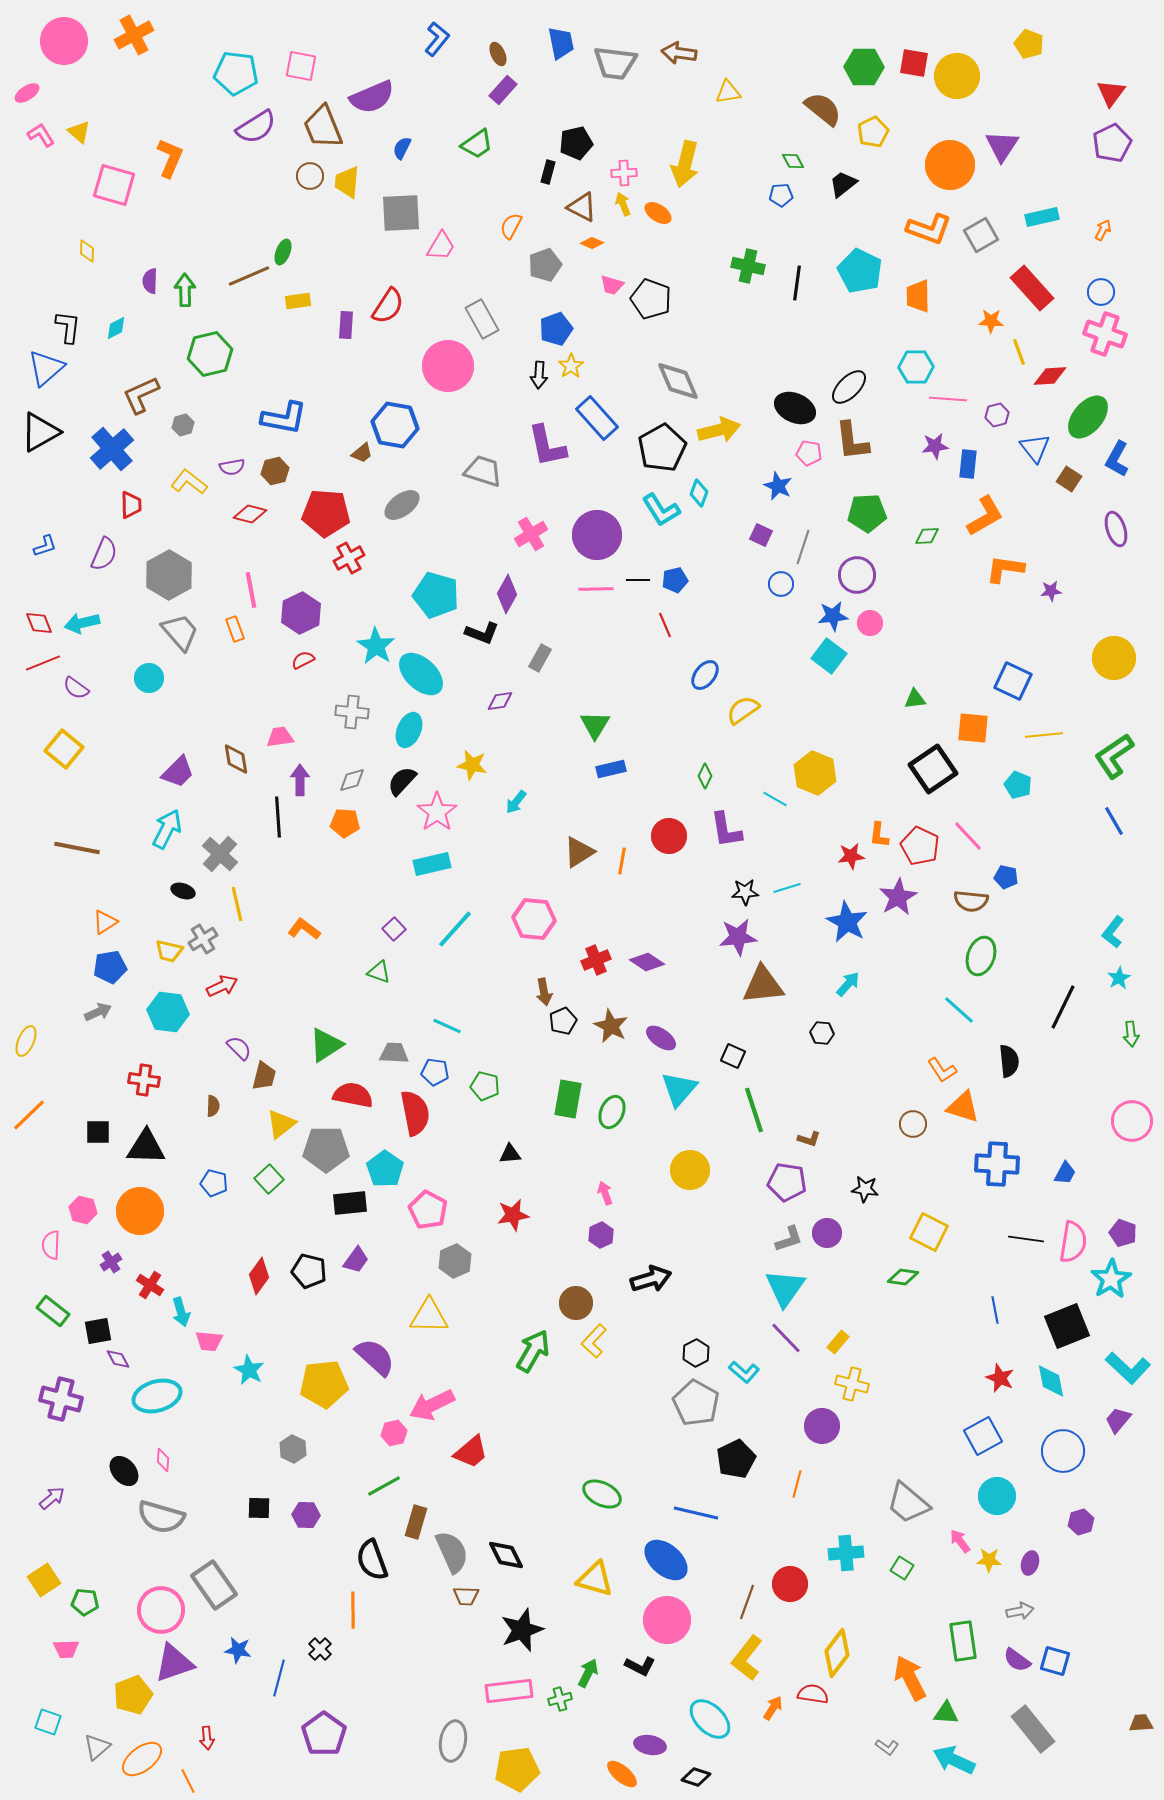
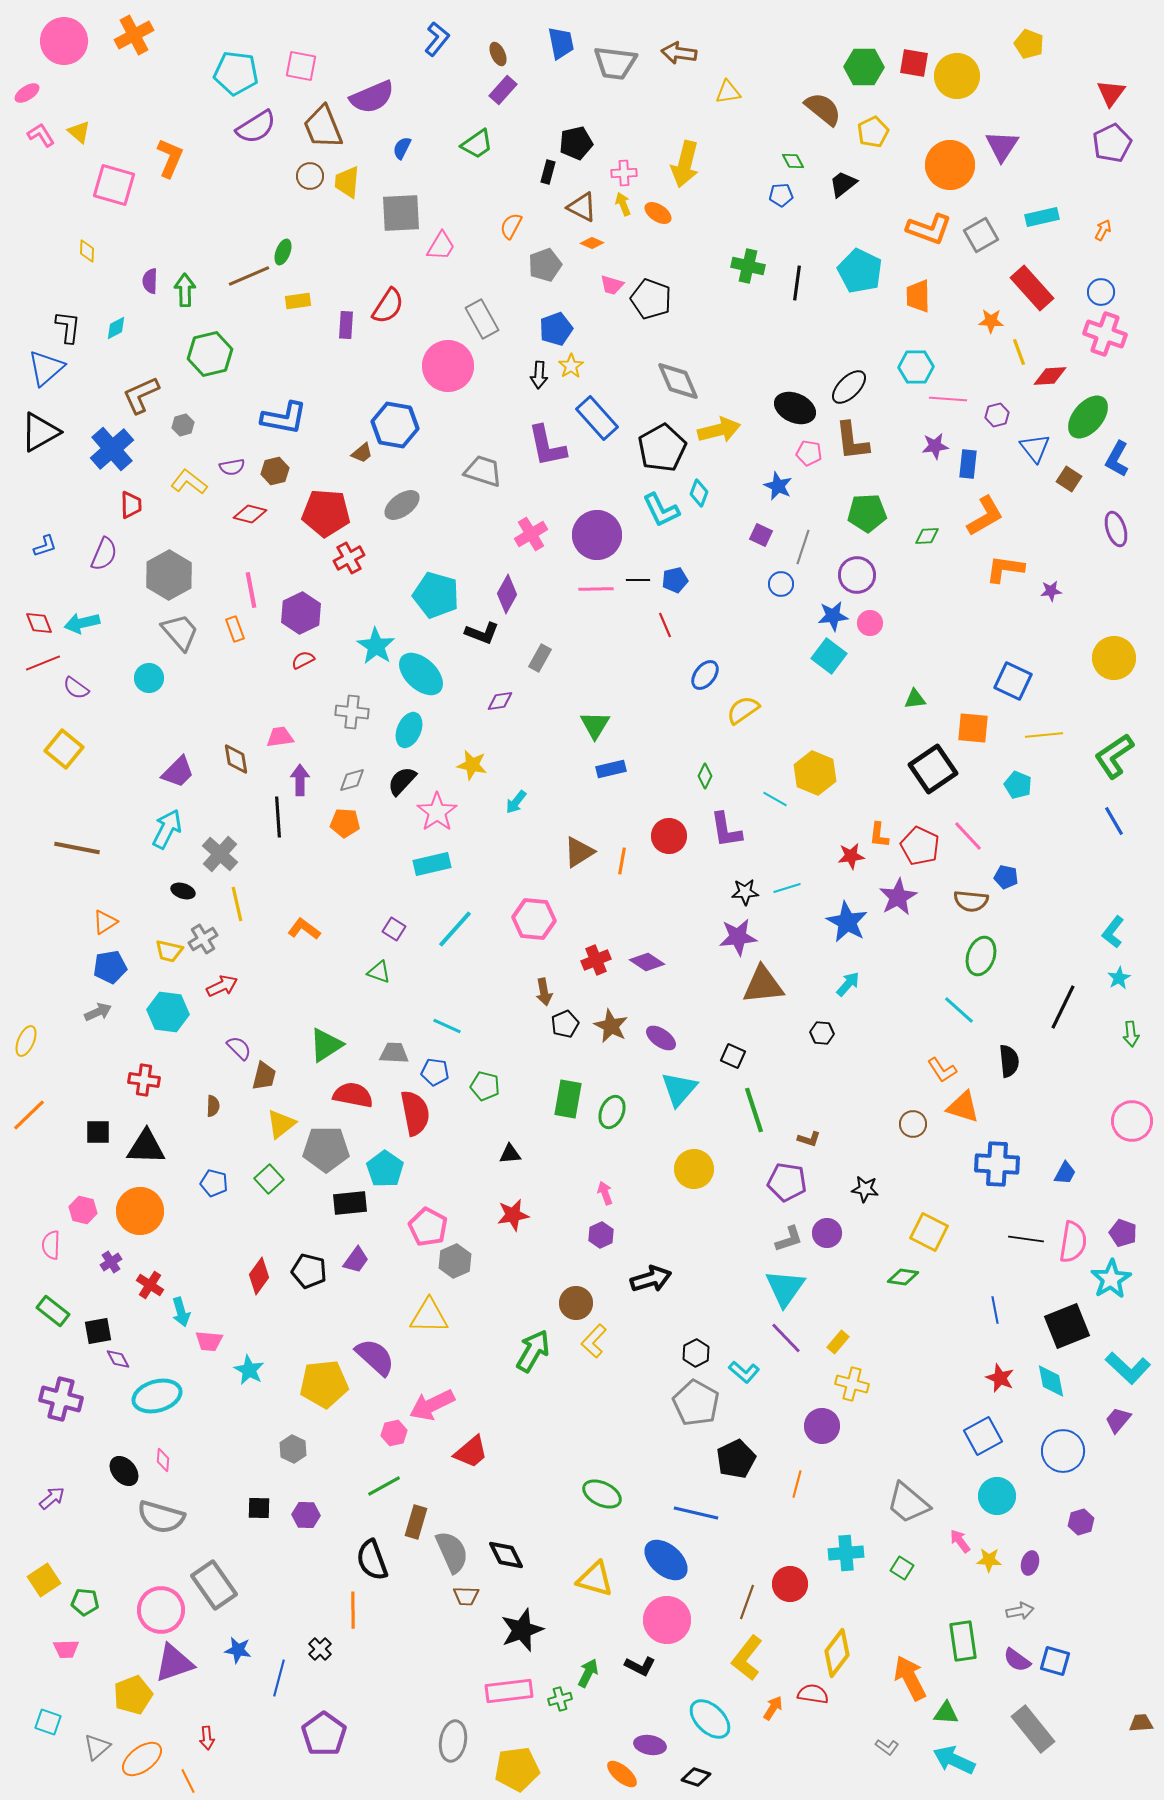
cyan L-shape at (661, 510): rotated 6 degrees clockwise
purple square at (394, 929): rotated 15 degrees counterclockwise
black pentagon at (563, 1021): moved 2 px right, 3 px down
yellow circle at (690, 1170): moved 4 px right, 1 px up
pink pentagon at (428, 1210): moved 17 px down
